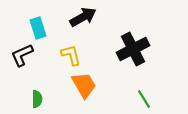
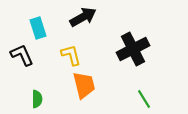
black L-shape: rotated 90 degrees clockwise
orange trapezoid: rotated 16 degrees clockwise
